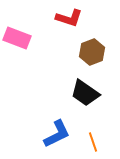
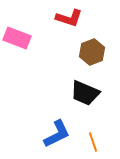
black trapezoid: rotated 12 degrees counterclockwise
